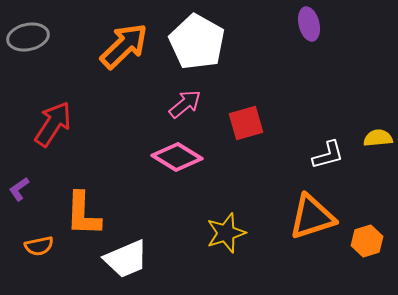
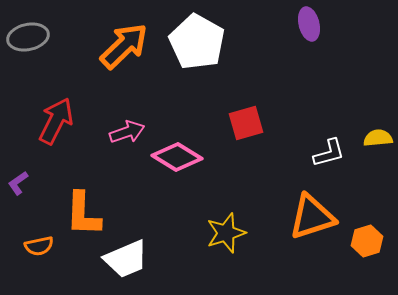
pink arrow: moved 58 px left, 28 px down; rotated 20 degrees clockwise
red arrow: moved 3 px right, 3 px up; rotated 6 degrees counterclockwise
white L-shape: moved 1 px right, 2 px up
purple L-shape: moved 1 px left, 6 px up
